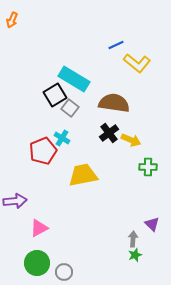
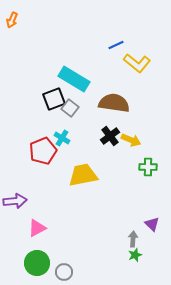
black square: moved 1 px left, 4 px down; rotated 10 degrees clockwise
black cross: moved 1 px right, 3 px down
pink triangle: moved 2 px left
